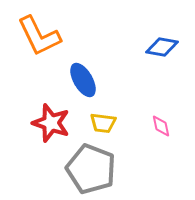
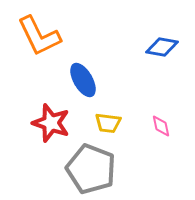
yellow trapezoid: moved 5 px right
